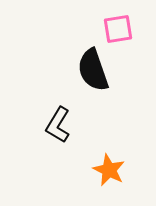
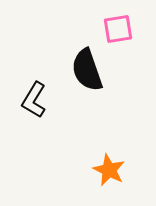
black semicircle: moved 6 px left
black L-shape: moved 24 px left, 25 px up
